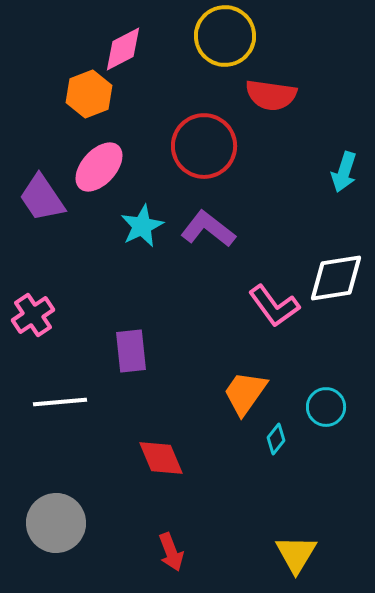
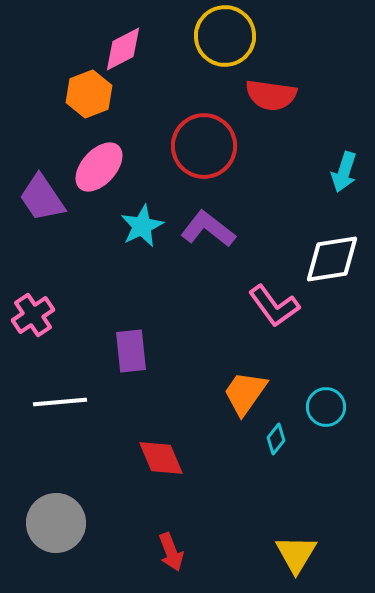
white diamond: moved 4 px left, 19 px up
